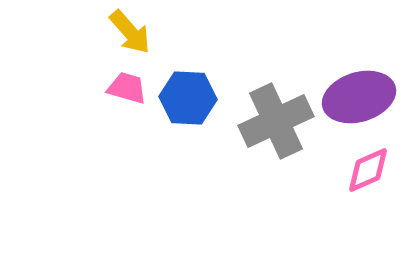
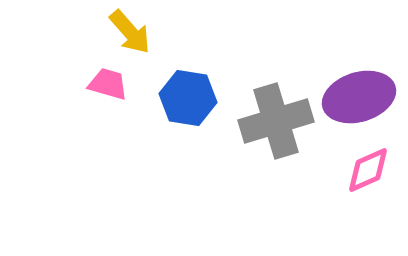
pink trapezoid: moved 19 px left, 4 px up
blue hexagon: rotated 6 degrees clockwise
gray cross: rotated 8 degrees clockwise
